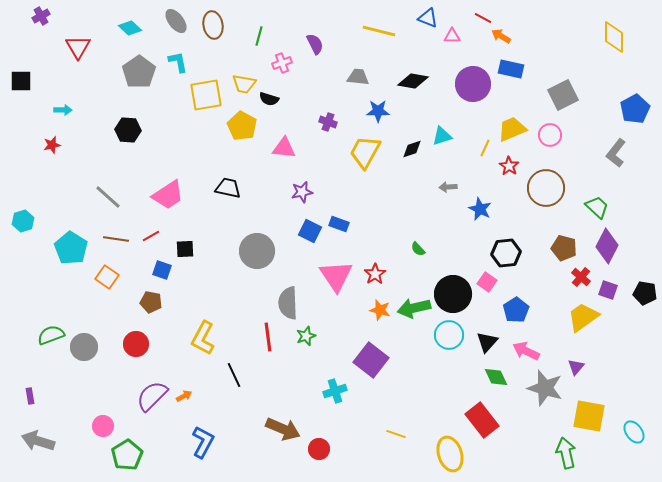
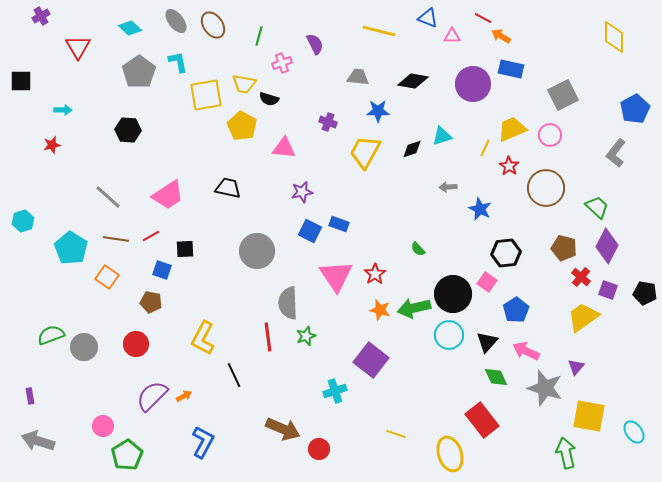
brown ellipse at (213, 25): rotated 24 degrees counterclockwise
